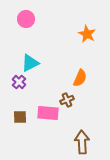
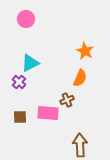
orange star: moved 2 px left, 17 px down
brown arrow: moved 2 px left, 3 px down
